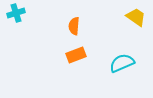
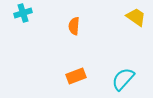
cyan cross: moved 7 px right
orange rectangle: moved 21 px down
cyan semicircle: moved 1 px right, 16 px down; rotated 25 degrees counterclockwise
